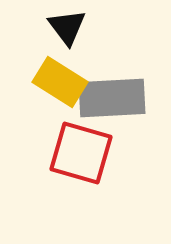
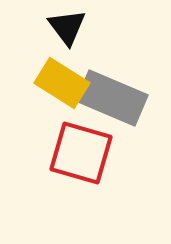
yellow rectangle: moved 2 px right, 1 px down
gray rectangle: rotated 26 degrees clockwise
